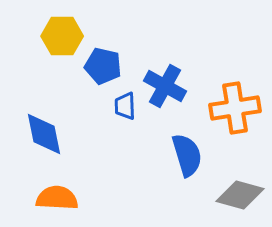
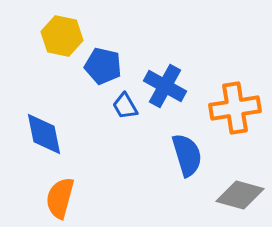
yellow hexagon: rotated 12 degrees clockwise
blue trapezoid: rotated 28 degrees counterclockwise
orange semicircle: moved 3 px right; rotated 78 degrees counterclockwise
